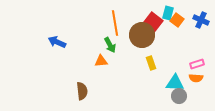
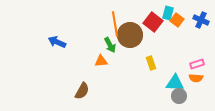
orange line: moved 1 px down
brown circle: moved 12 px left
brown semicircle: rotated 36 degrees clockwise
